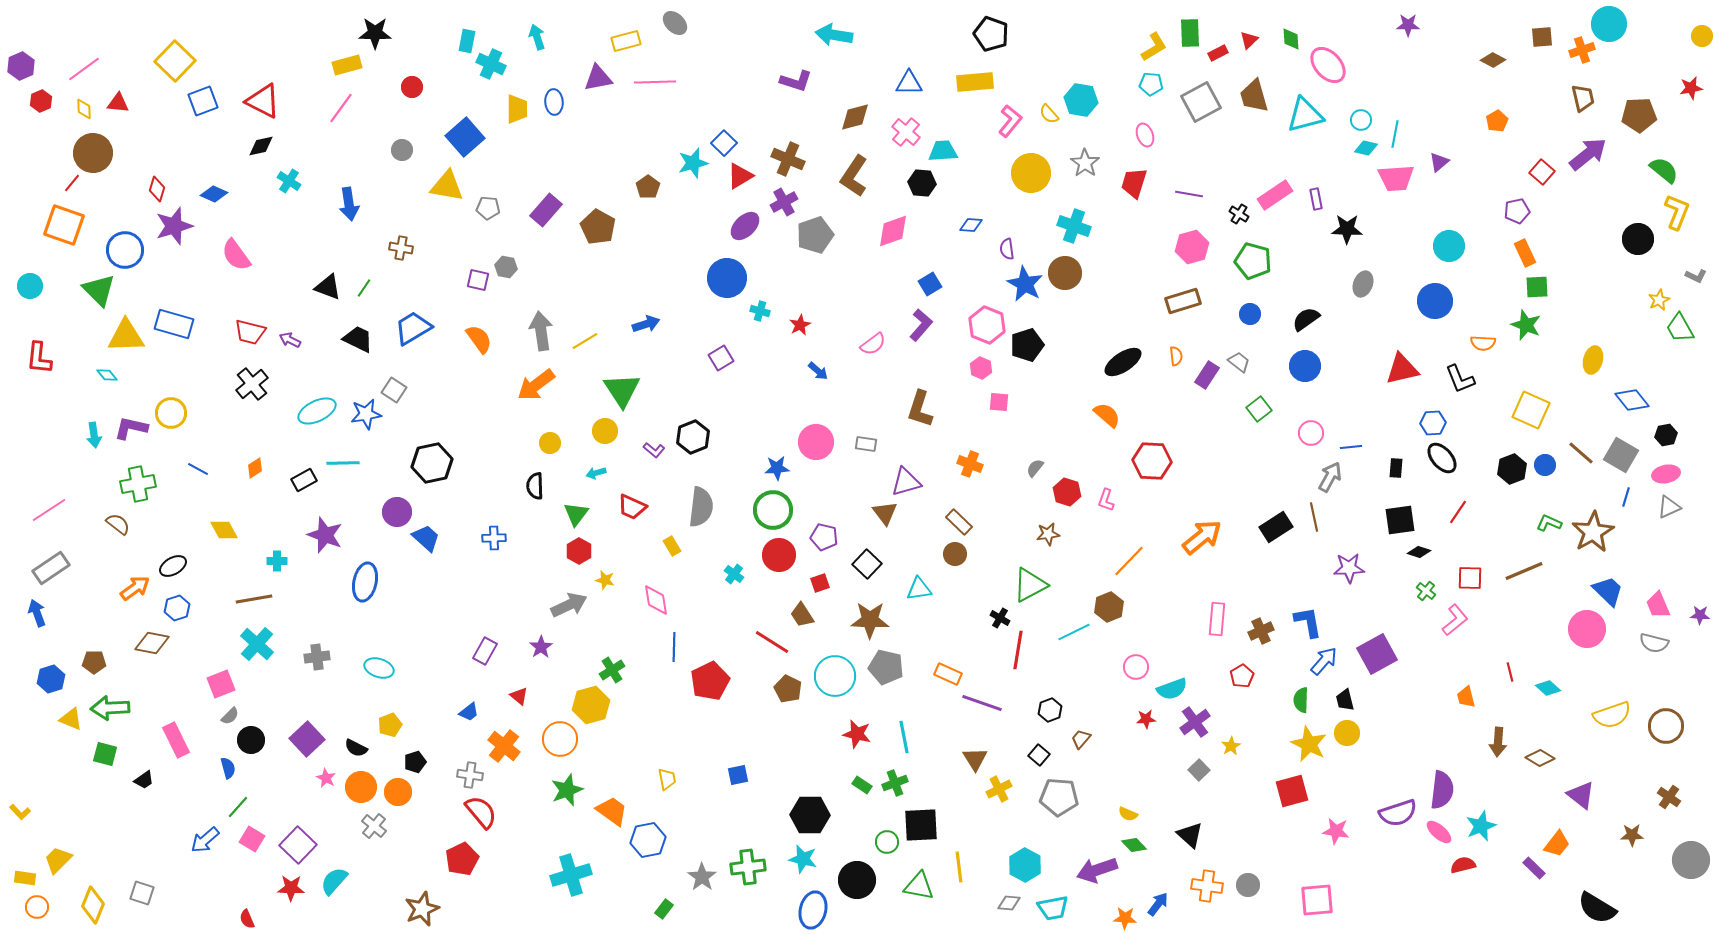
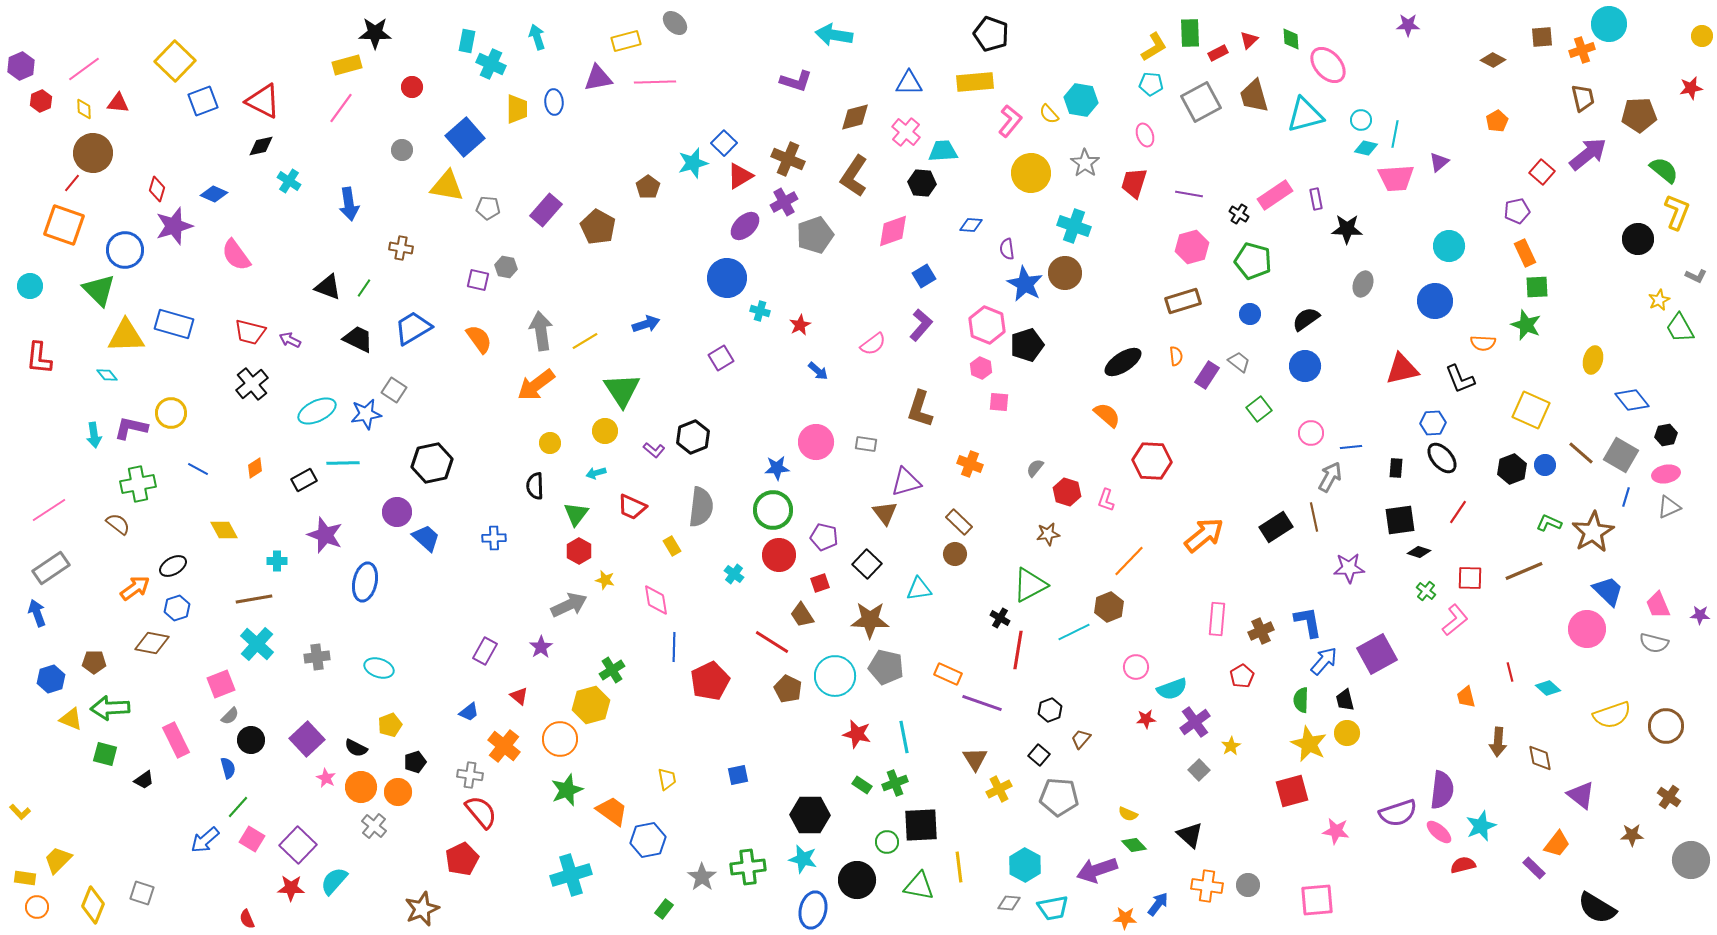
blue square at (930, 284): moved 6 px left, 8 px up
orange arrow at (1202, 537): moved 2 px right, 2 px up
brown diamond at (1540, 758): rotated 48 degrees clockwise
